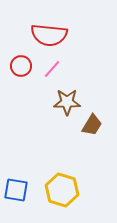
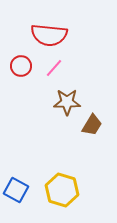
pink line: moved 2 px right, 1 px up
blue square: rotated 20 degrees clockwise
